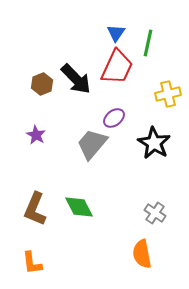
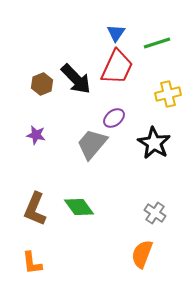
green line: moved 9 px right; rotated 60 degrees clockwise
purple star: rotated 18 degrees counterclockwise
green diamond: rotated 8 degrees counterclockwise
orange semicircle: rotated 32 degrees clockwise
